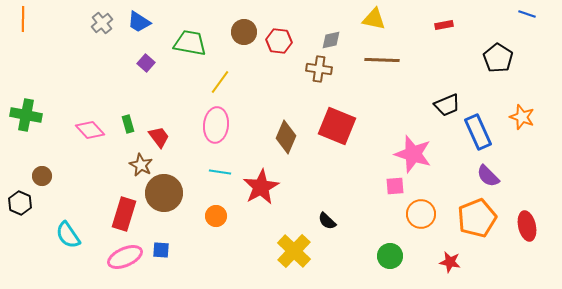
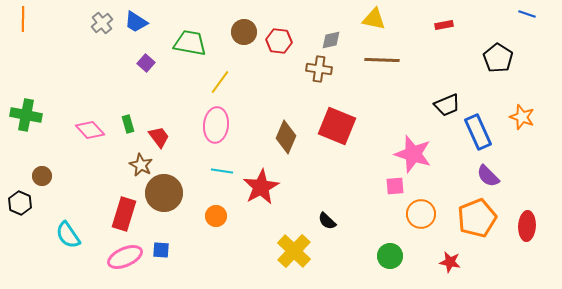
blue trapezoid at (139, 22): moved 3 px left
cyan line at (220, 172): moved 2 px right, 1 px up
red ellipse at (527, 226): rotated 16 degrees clockwise
